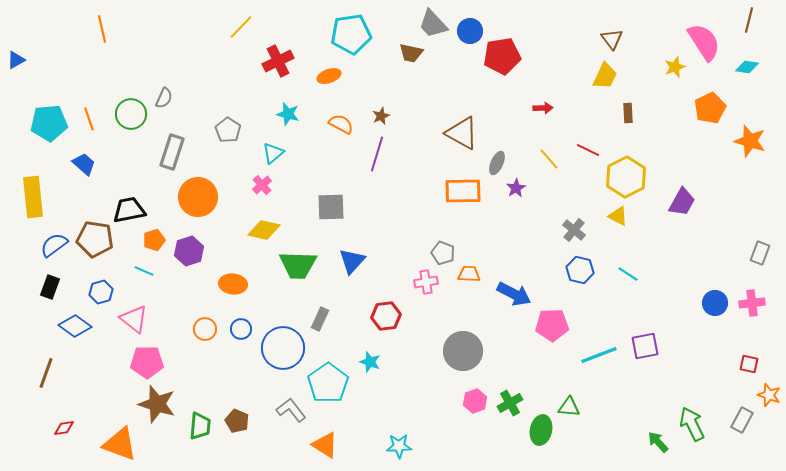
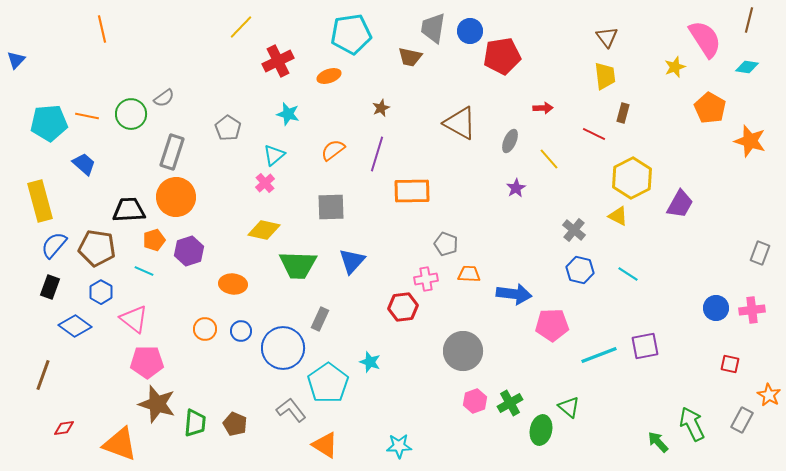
gray trapezoid at (433, 24): moved 4 px down; rotated 52 degrees clockwise
brown triangle at (612, 39): moved 5 px left, 2 px up
pink semicircle at (704, 42): moved 1 px right, 3 px up
brown trapezoid at (411, 53): moved 1 px left, 4 px down
blue triangle at (16, 60): rotated 18 degrees counterclockwise
yellow trapezoid at (605, 76): rotated 32 degrees counterclockwise
gray semicircle at (164, 98): rotated 30 degrees clockwise
orange pentagon at (710, 108): rotated 16 degrees counterclockwise
brown rectangle at (628, 113): moved 5 px left; rotated 18 degrees clockwise
brown star at (381, 116): moved 8 px up
orange line at (89, 119): moved 2 px left, 3 px up; rotated 60 degrees counterclockwise
orange semicircle at (341, 124): moved 8 px left, 26 px down; rotated 65 degrees counterclockwise
gray pentagon at (228, 130): moved 2 px up
brown triangle at (462, 133): moved 2 px left, 10 px up
red line at (588, 150): moved 6 px right, 16 px up
cyan triangle at (273, 153): moved 1 px right, 2 px down
gray ellipse at (497, 163): moved 13 px right, 22 px up
yellow hexagon at (626, 177): moved 6 px right, 1 px down
pink cross at (262, 185): moved 3 px right, 2 px up
orange rectangle at (463, 191): moved 51 px left
yellow rectangle at (33, 197): moved 7 px right, 4 px down; rotated 9 degrees counterclockwise
orange circle at (198, 197): moved 22 px left
purple trapezoid at (682, 202): moved 2 px left, 2 px down
black trapezoid at (129, 210): rotated 8 degrees clockwise
brown pentagon at (95, 239): moved 2 px right, 9 px down
blue semicircle at (54, 245): rotated 12 degrees counterclockwise
gray pentagon at (443, 253): moved 3 px right, 9 px up
pink cross at (426, 282): moved 3 px up
blue hexagon at (101, 292): rotated 15 degrees counterclockwise
blue arrow at (514, 294): rotated 20 degrees counterclockwise
blue circle at (715, 303): moved 1 px right, 5 px down
pink cross at (752, 303): moved 7 px down
red hexagon at (386, 316): moved 17 px right, 9 px up
blue circle at (241, 329): moved 2 px down
red square at (749, 364): moved 19 px left
brown line at (46, 373): moved 3 px left, 2 px down
orange star at (769, 395): rotated 10 degrees clockwise
green triangle at (569, 407): rotated 35 degrees clockwise
brown pentagon at (237, 421): moved 2 px left, 3 px down
green trapezoid at (200, 426): moved 5 px left, 3 px up
